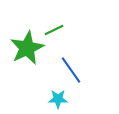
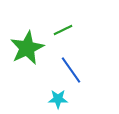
green line: moved 9 px right
